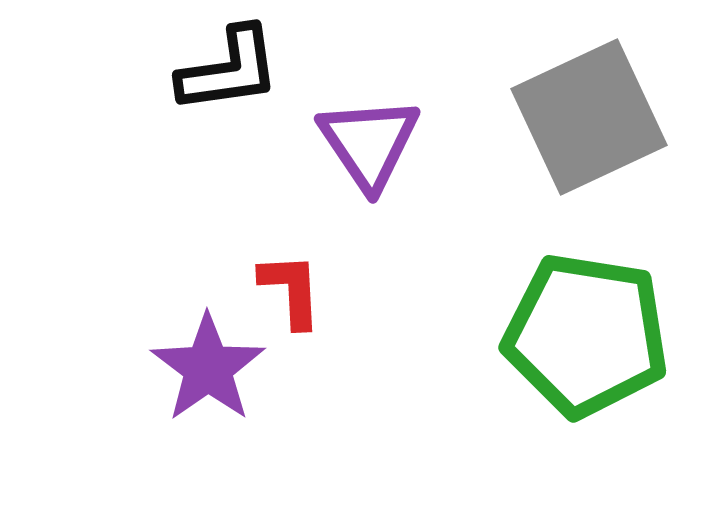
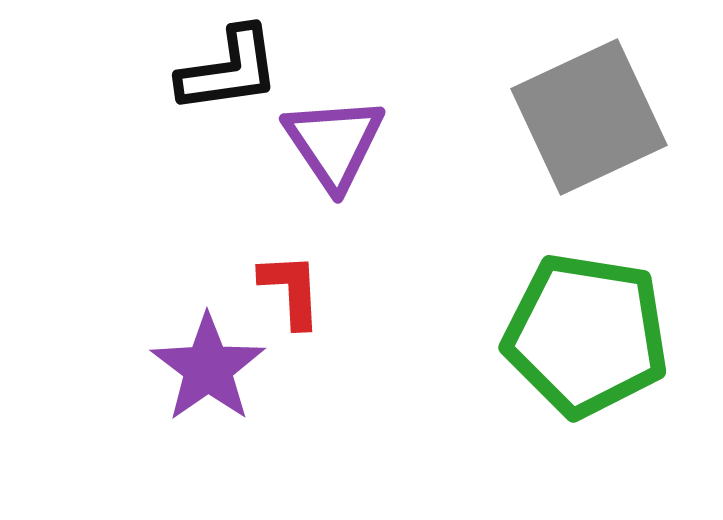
purple triangle: moved 35 px left
